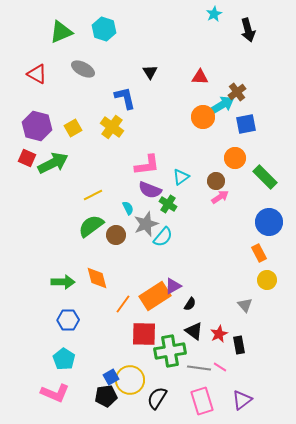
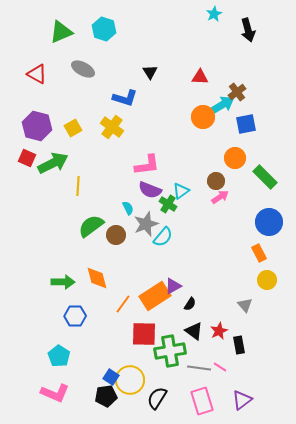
blue L-shape at (125, 98): rotated 120 degrees clockwise
cyan triangle at (181, 177): moved 14 px down
yellow line at (93, 195): moved 15 px left, 9 px up; rotated 60 degrees counterclockwise
blue hexagon at (68, 320): moved 7 px right, 4 px up
red star at (219, 334): moved 3 px up
cyan pentagon at (64, 359): moved 5 px left, 3 px up
blue square at (111, 377): rotated 28 degrees counterclockwise
